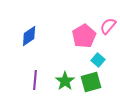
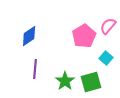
cyan square: moved 8 px right, 2 px up
purple line: moved 11 px up
